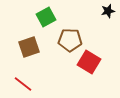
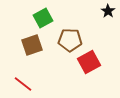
black star: rotated 24 degrees counterclockwise
green square: moved 3 px left, 1 px down
brown square: moved 3 px right, 2 px up
red square: rotated 30 degrees clockwise
